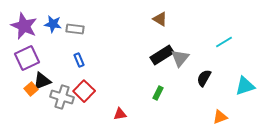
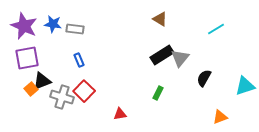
cyan line: moved 8 px left, 13 px up
purple square: rotated 15 degrees clockwise
